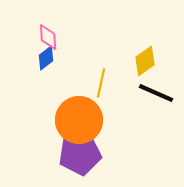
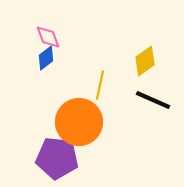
pink diamond: rotated 16 degrees counterclockwise
yellow line: moved 1 px left, 2 px down
black line: moved 3 px left, 7 px down
orange circle: moved 2 px down
purple pentagon: moved 23 px left, 4 px down; rotated 15 degrees clockwise
